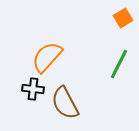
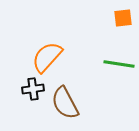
orange square: rotated 24 degrees clockwise
green line: rotated 72 degrees clockwise
black cross: rotated 15 degrees counterclockwise
